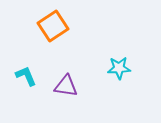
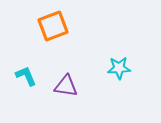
orange square: rotated 12 degrees clockwise
